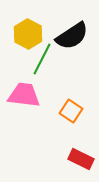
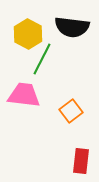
black semicircle: moved 9 px up; rotated 40 degrees clockwise
orange square: rotated 20 degrees clockwise
red rectangle: moved 2 px down; rotated 70 degrees clockwise
